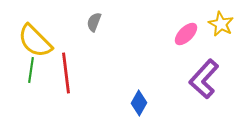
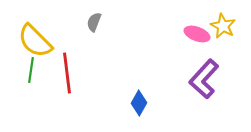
yellow star: moved 2 px right, 2 px down
pink ellipse: moved 11 px right; rotated 65 degrees clockwise
red line: moved 1 px right
